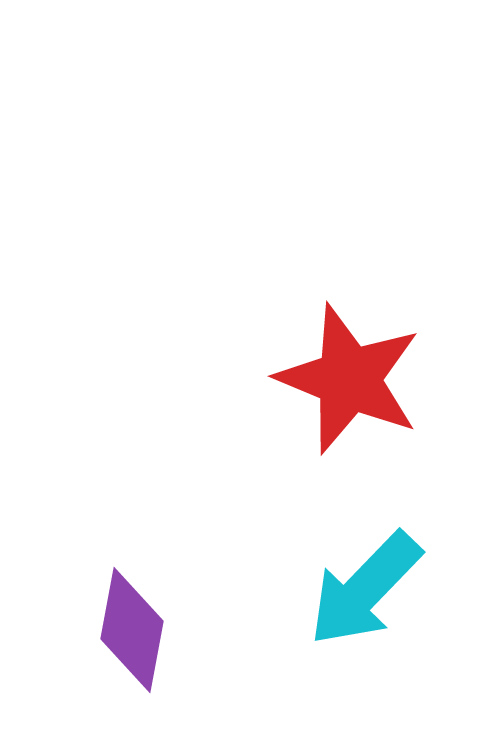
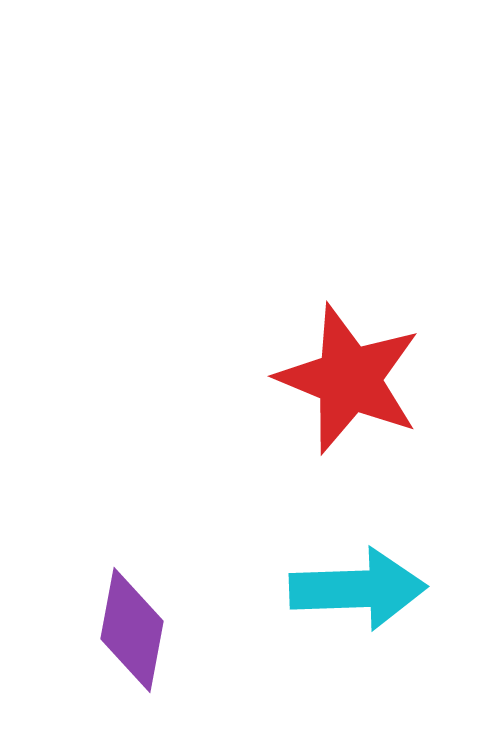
cyan arrow: moved 7 px left; rotated 136 degrees counterclockwise
